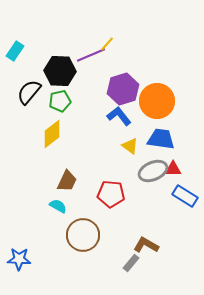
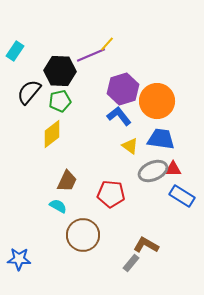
blue rectangle: moved 3 px left
